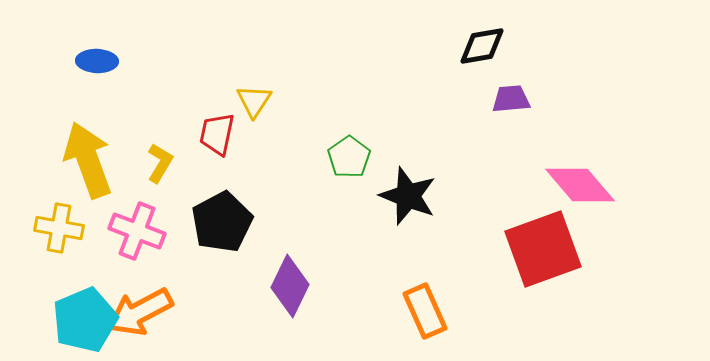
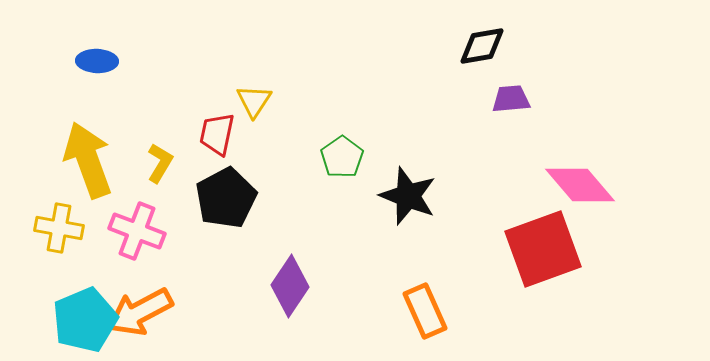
green pentagon: moved 7 px left
black pentagon: moved 4 px right, 24 px up
purple diamond: rotated 8 degrees clockwise
